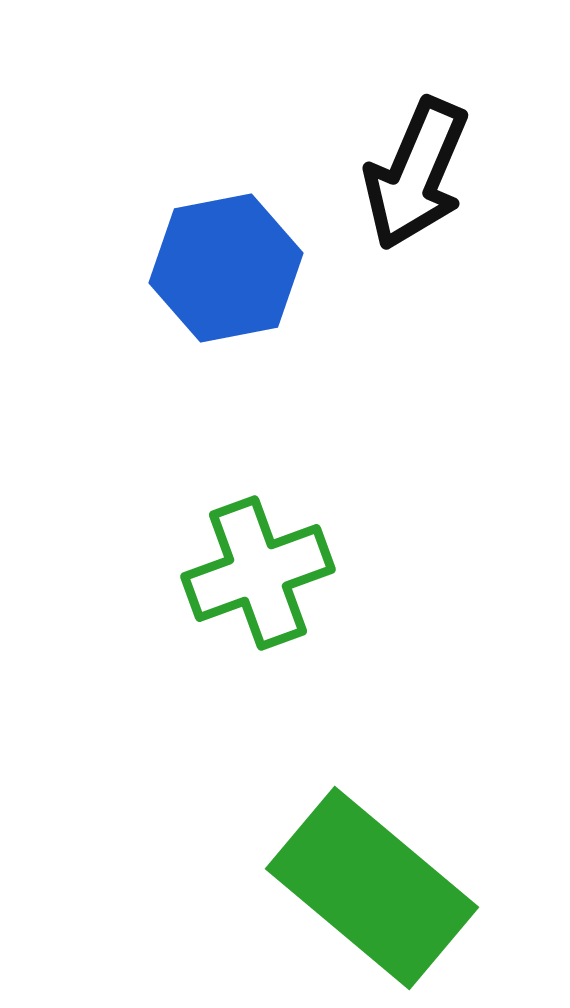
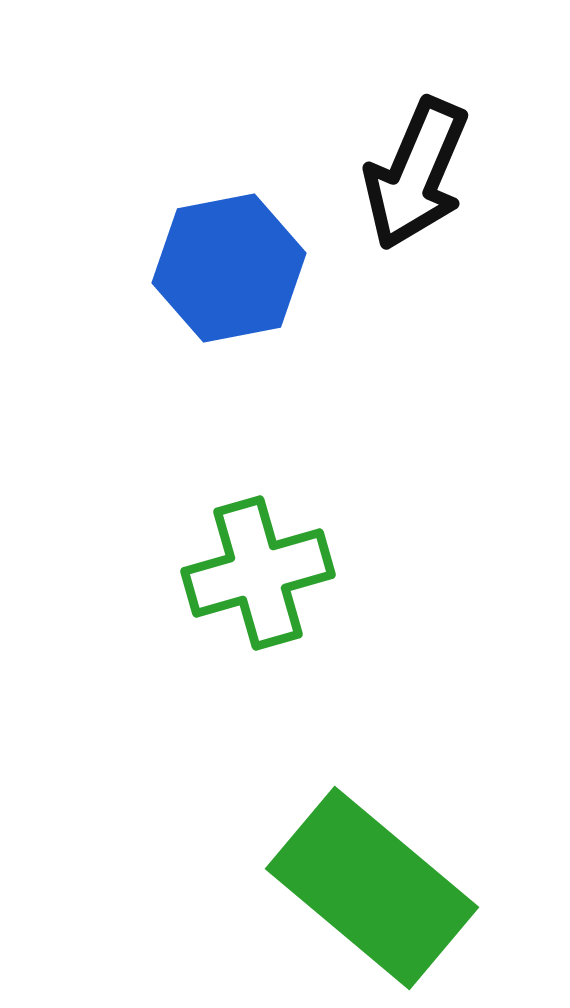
blue hexagon: moved 3 px right
green cross: rotated 4 degrees clockwise
